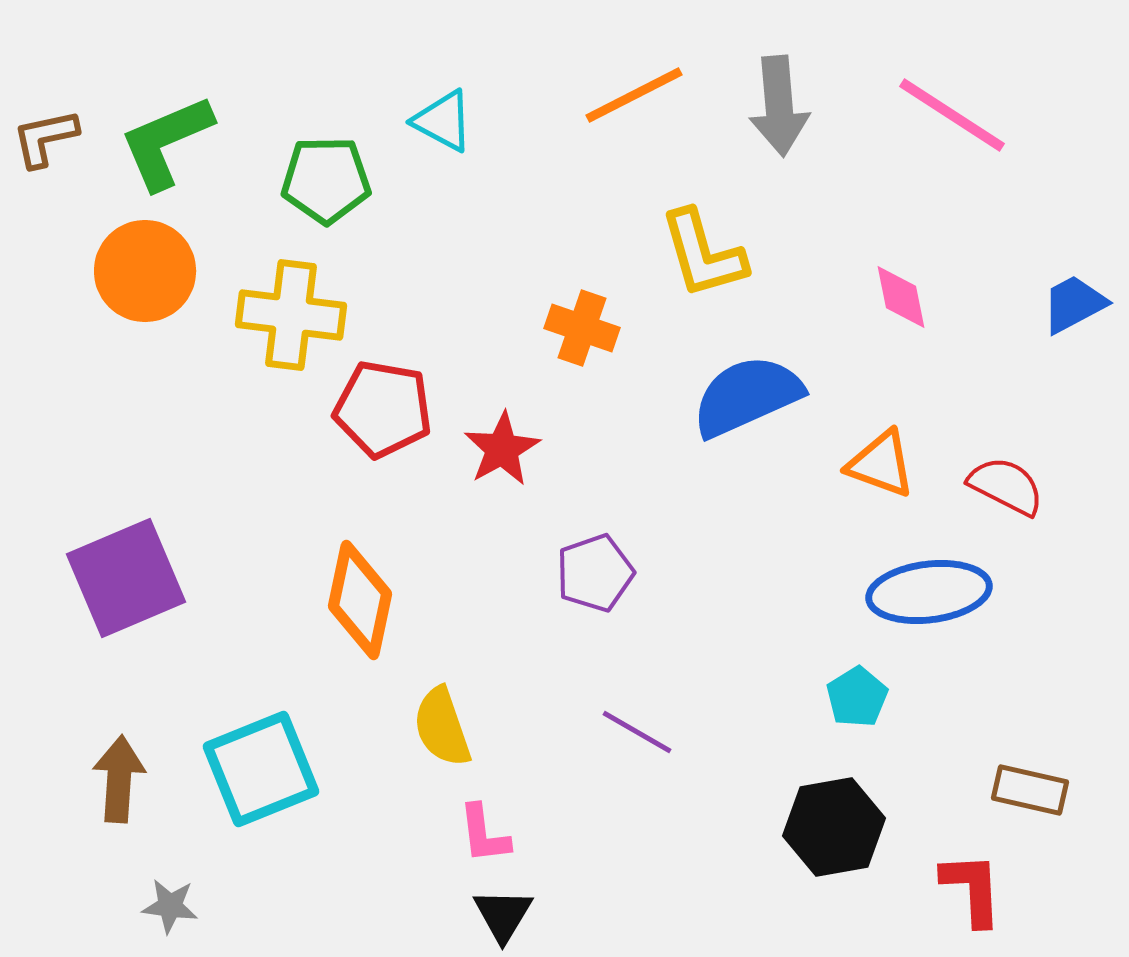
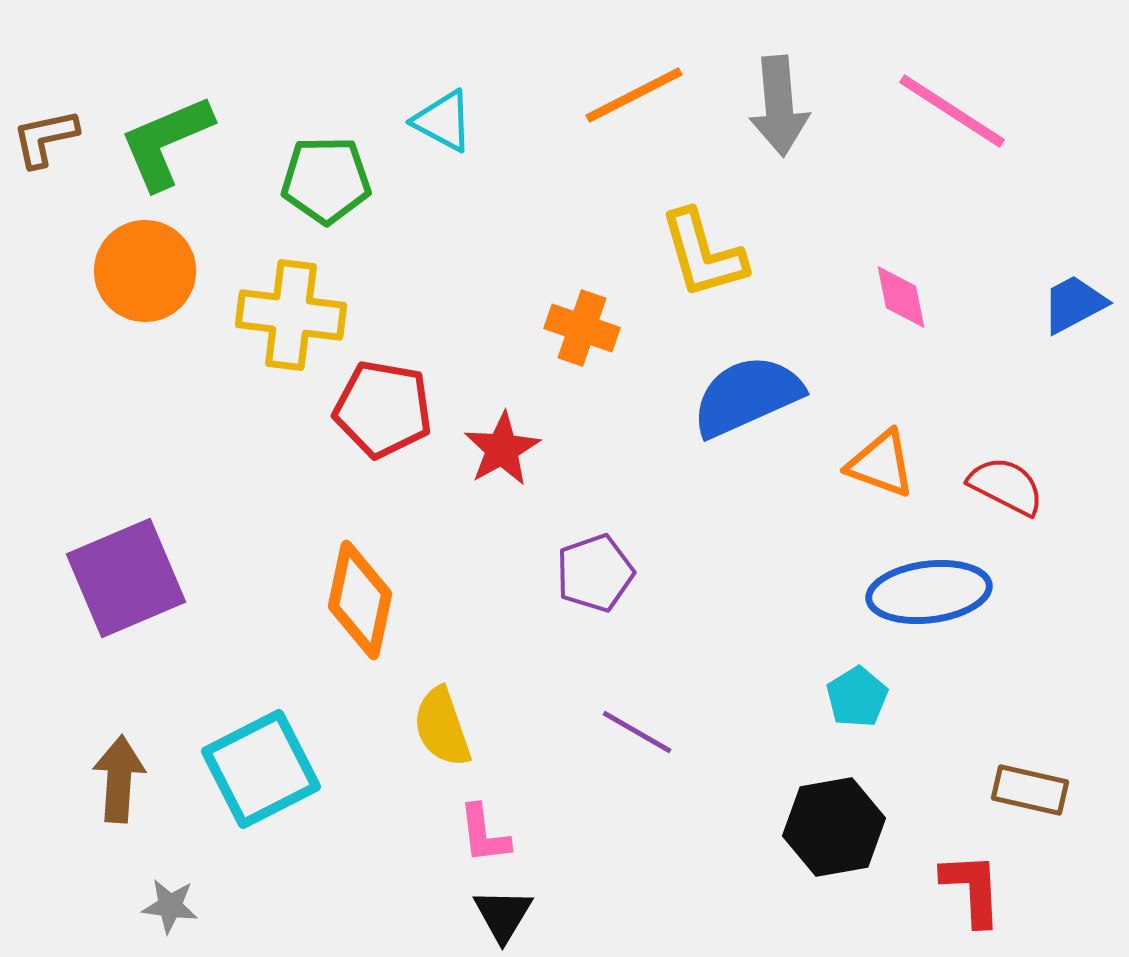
pink line: moved 4 px up
cyan square: rotated 5 degrees counterclockwise
